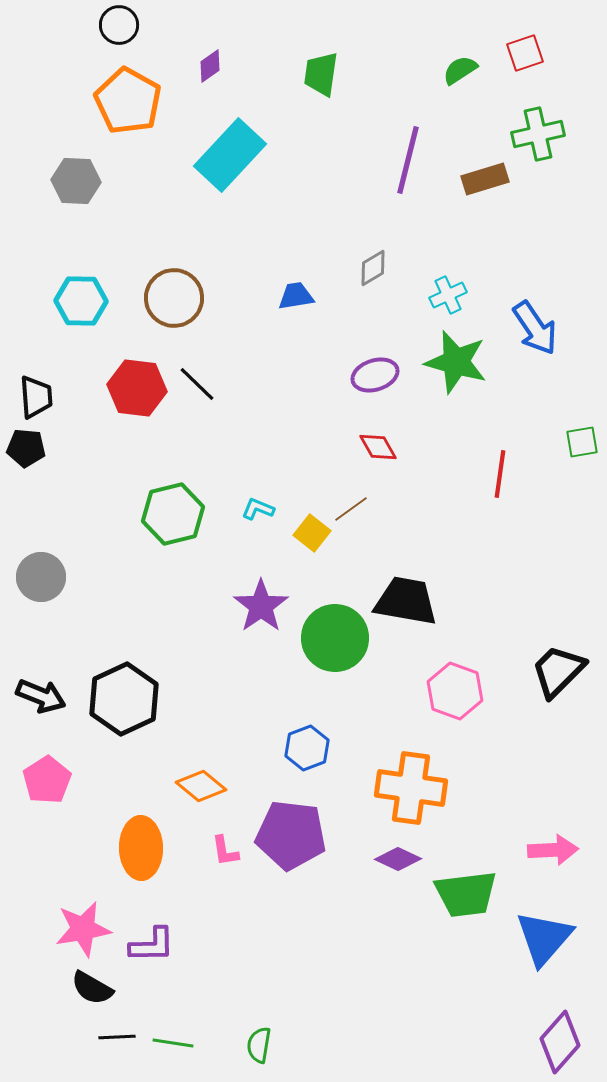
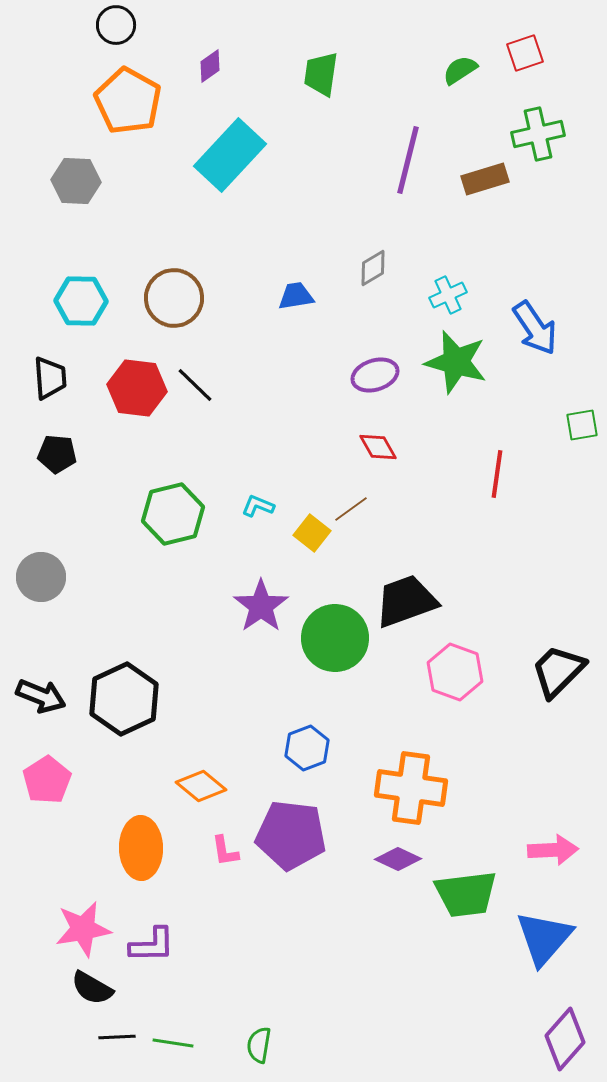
black circle at (119, 25): moved 3 px left
black line at (197, 384): moved 2 px left, 1 px down
black trapezoid at (36, 397): moved 14 px right, 19 px up
green square at (582, 442): moved 17 px up
black pentagon at (26, 448): moved 31 px right, 6 px down
red line at (500, 474): moved 3 px left
cyan L-shape at (258, 509): moved 3 px up
black trapezoid at (406, 601): rotated 30 degrees counterclockwise
pink hexagon at (455, 691): moved 19 px up
purple diamond at (560, 1042): moved 5 px right, 3 px up
